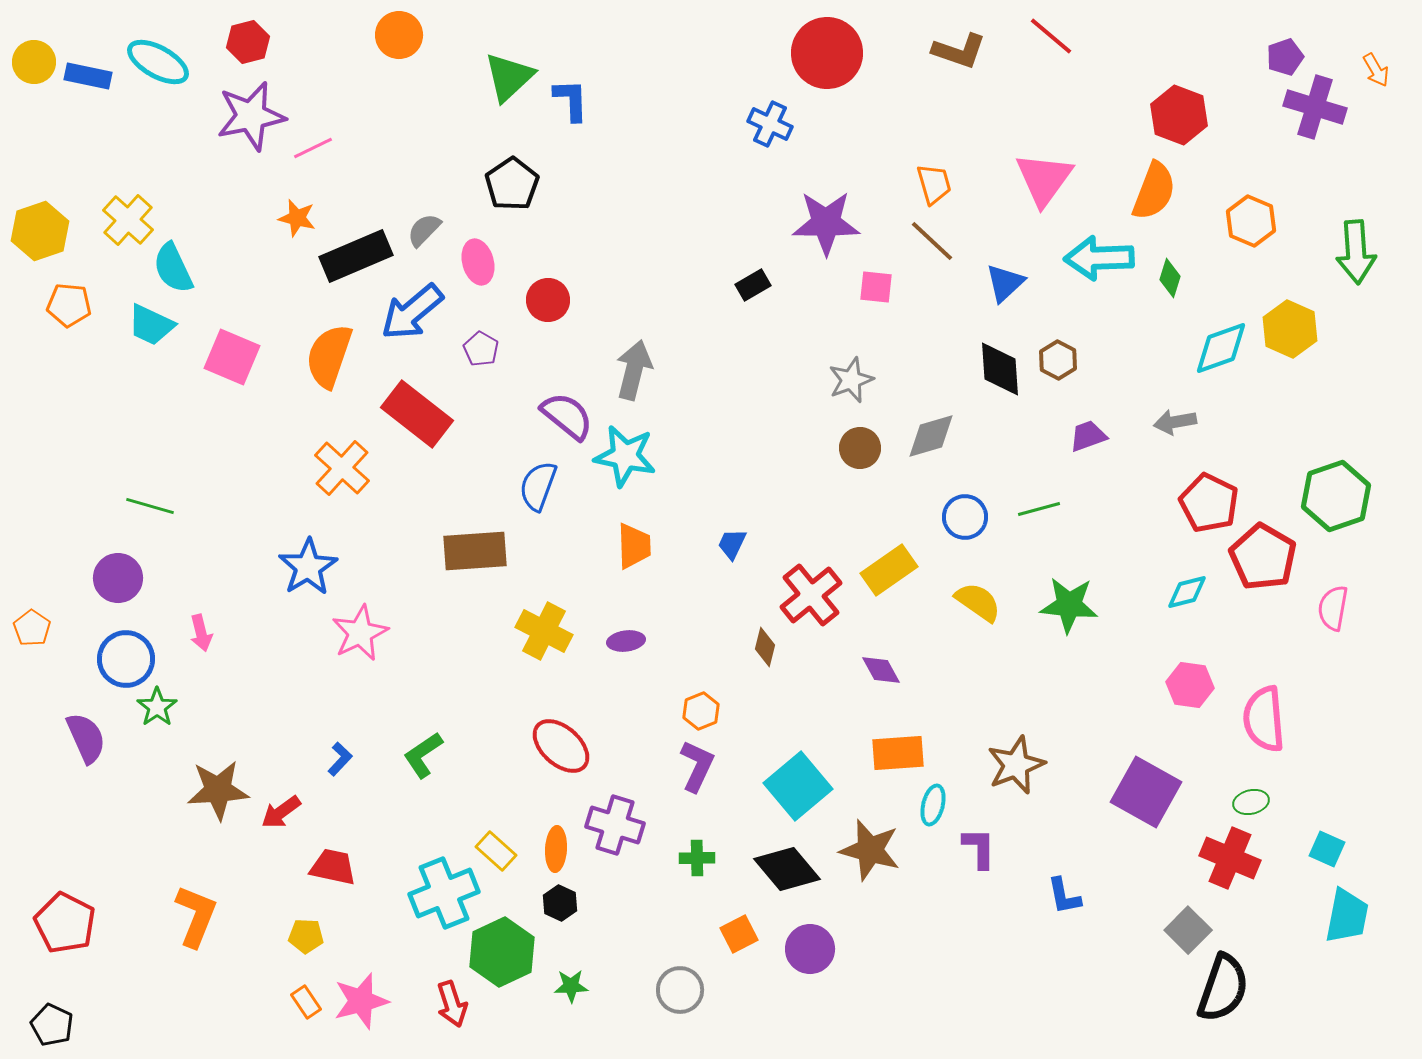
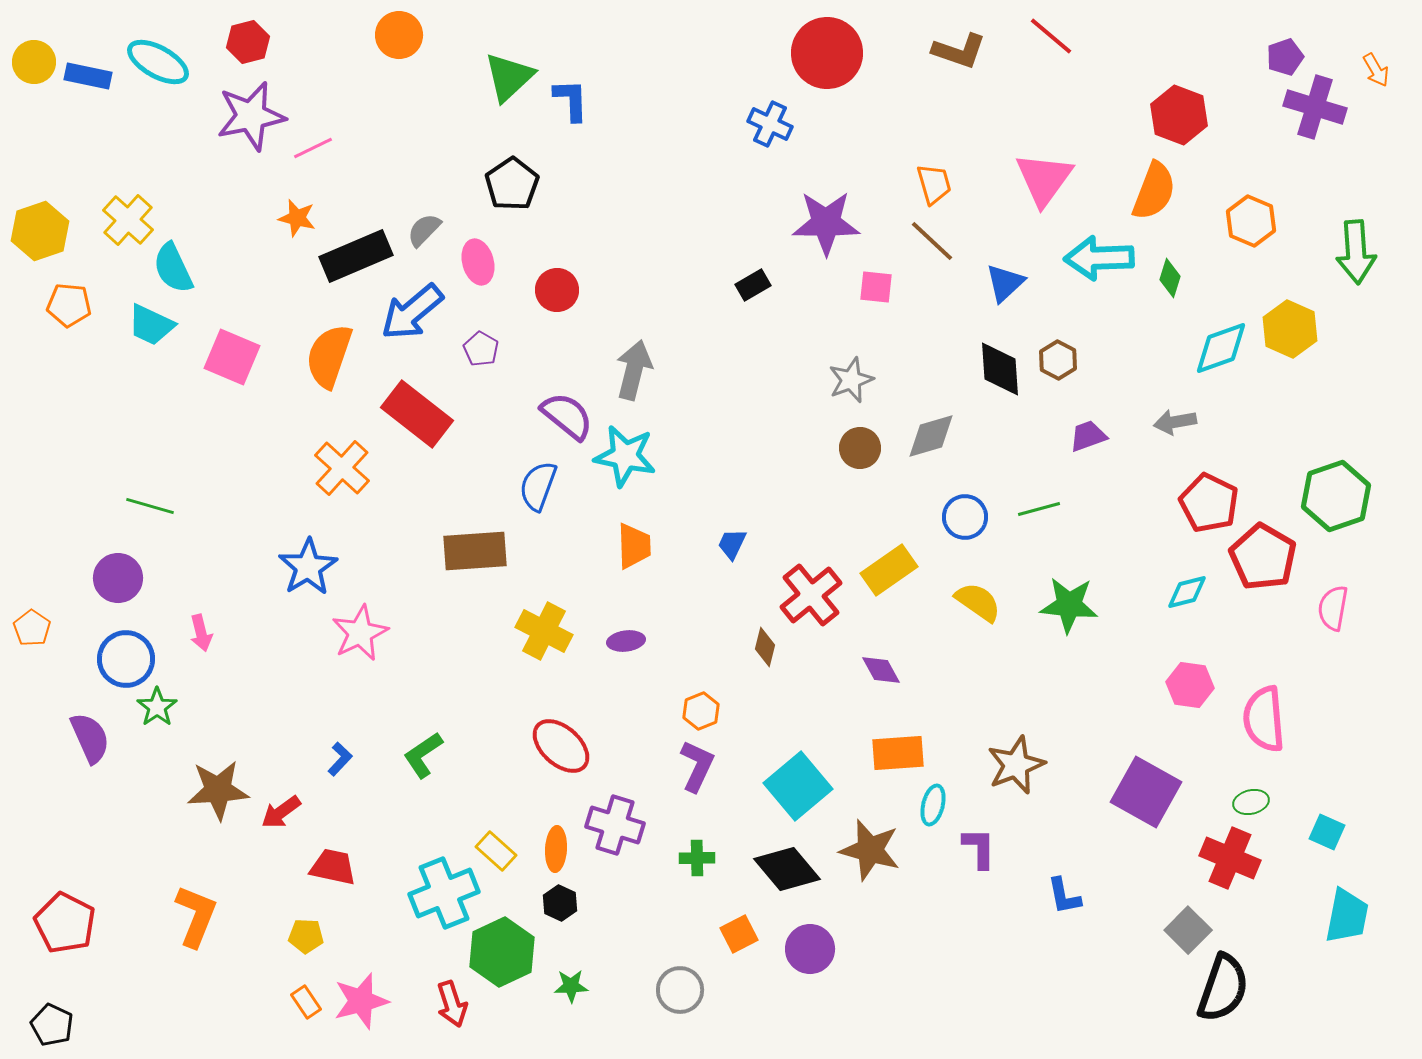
red circle at (548, 300): moved 9 px right, 10 px up
purple semicircle at (86, 738): moved 4 px right
cyan square at (1327, 849): moved 17 px up
